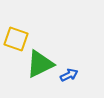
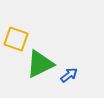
blue arrow: rotated 12 degrees counterclockwise
